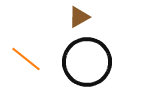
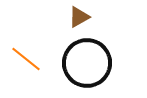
black circle: moved 1 px down
